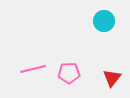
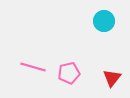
pink line: moved 2 px up; rotated 30 degrees clockwise
pink pentagon: rotated 10 degrees counterclockwise
